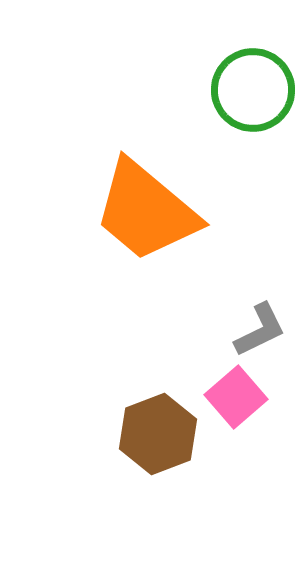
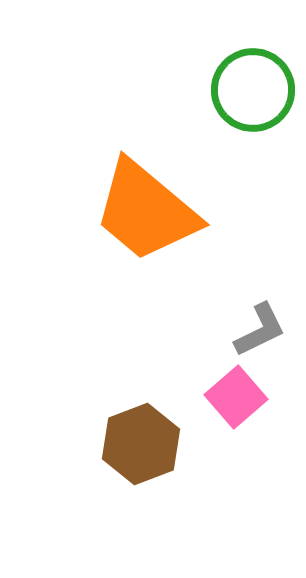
brown hexagon: moved 17 px left, 10 px down
